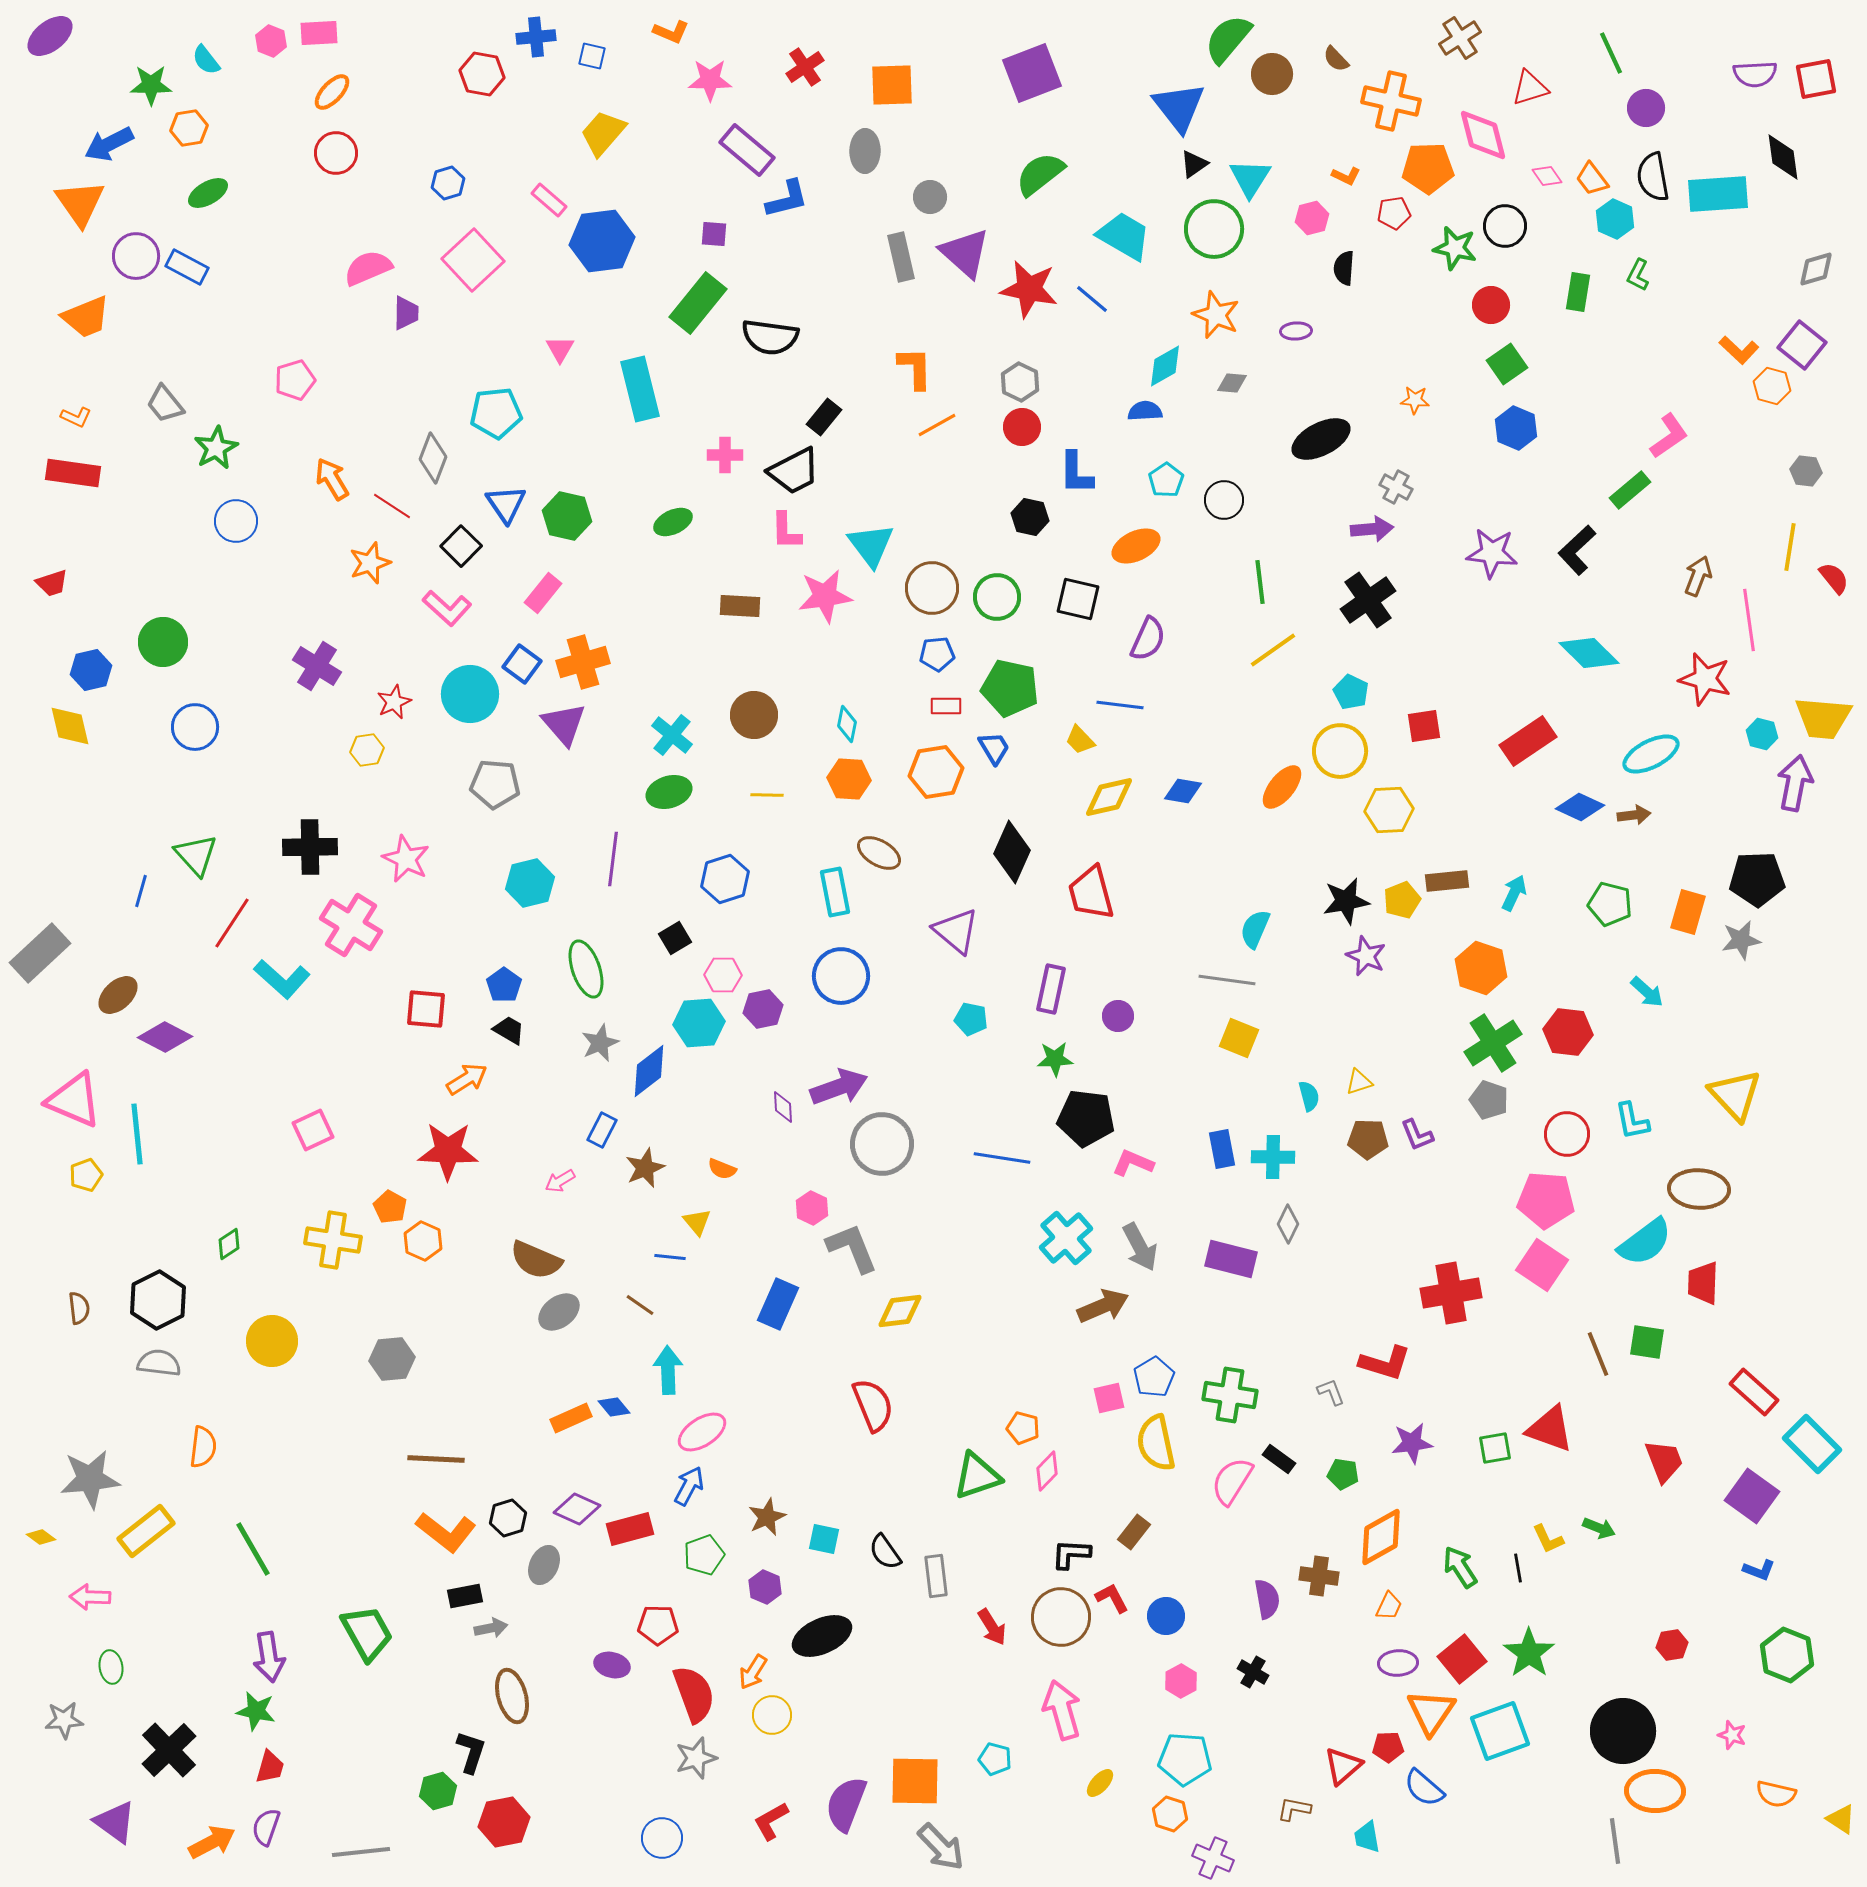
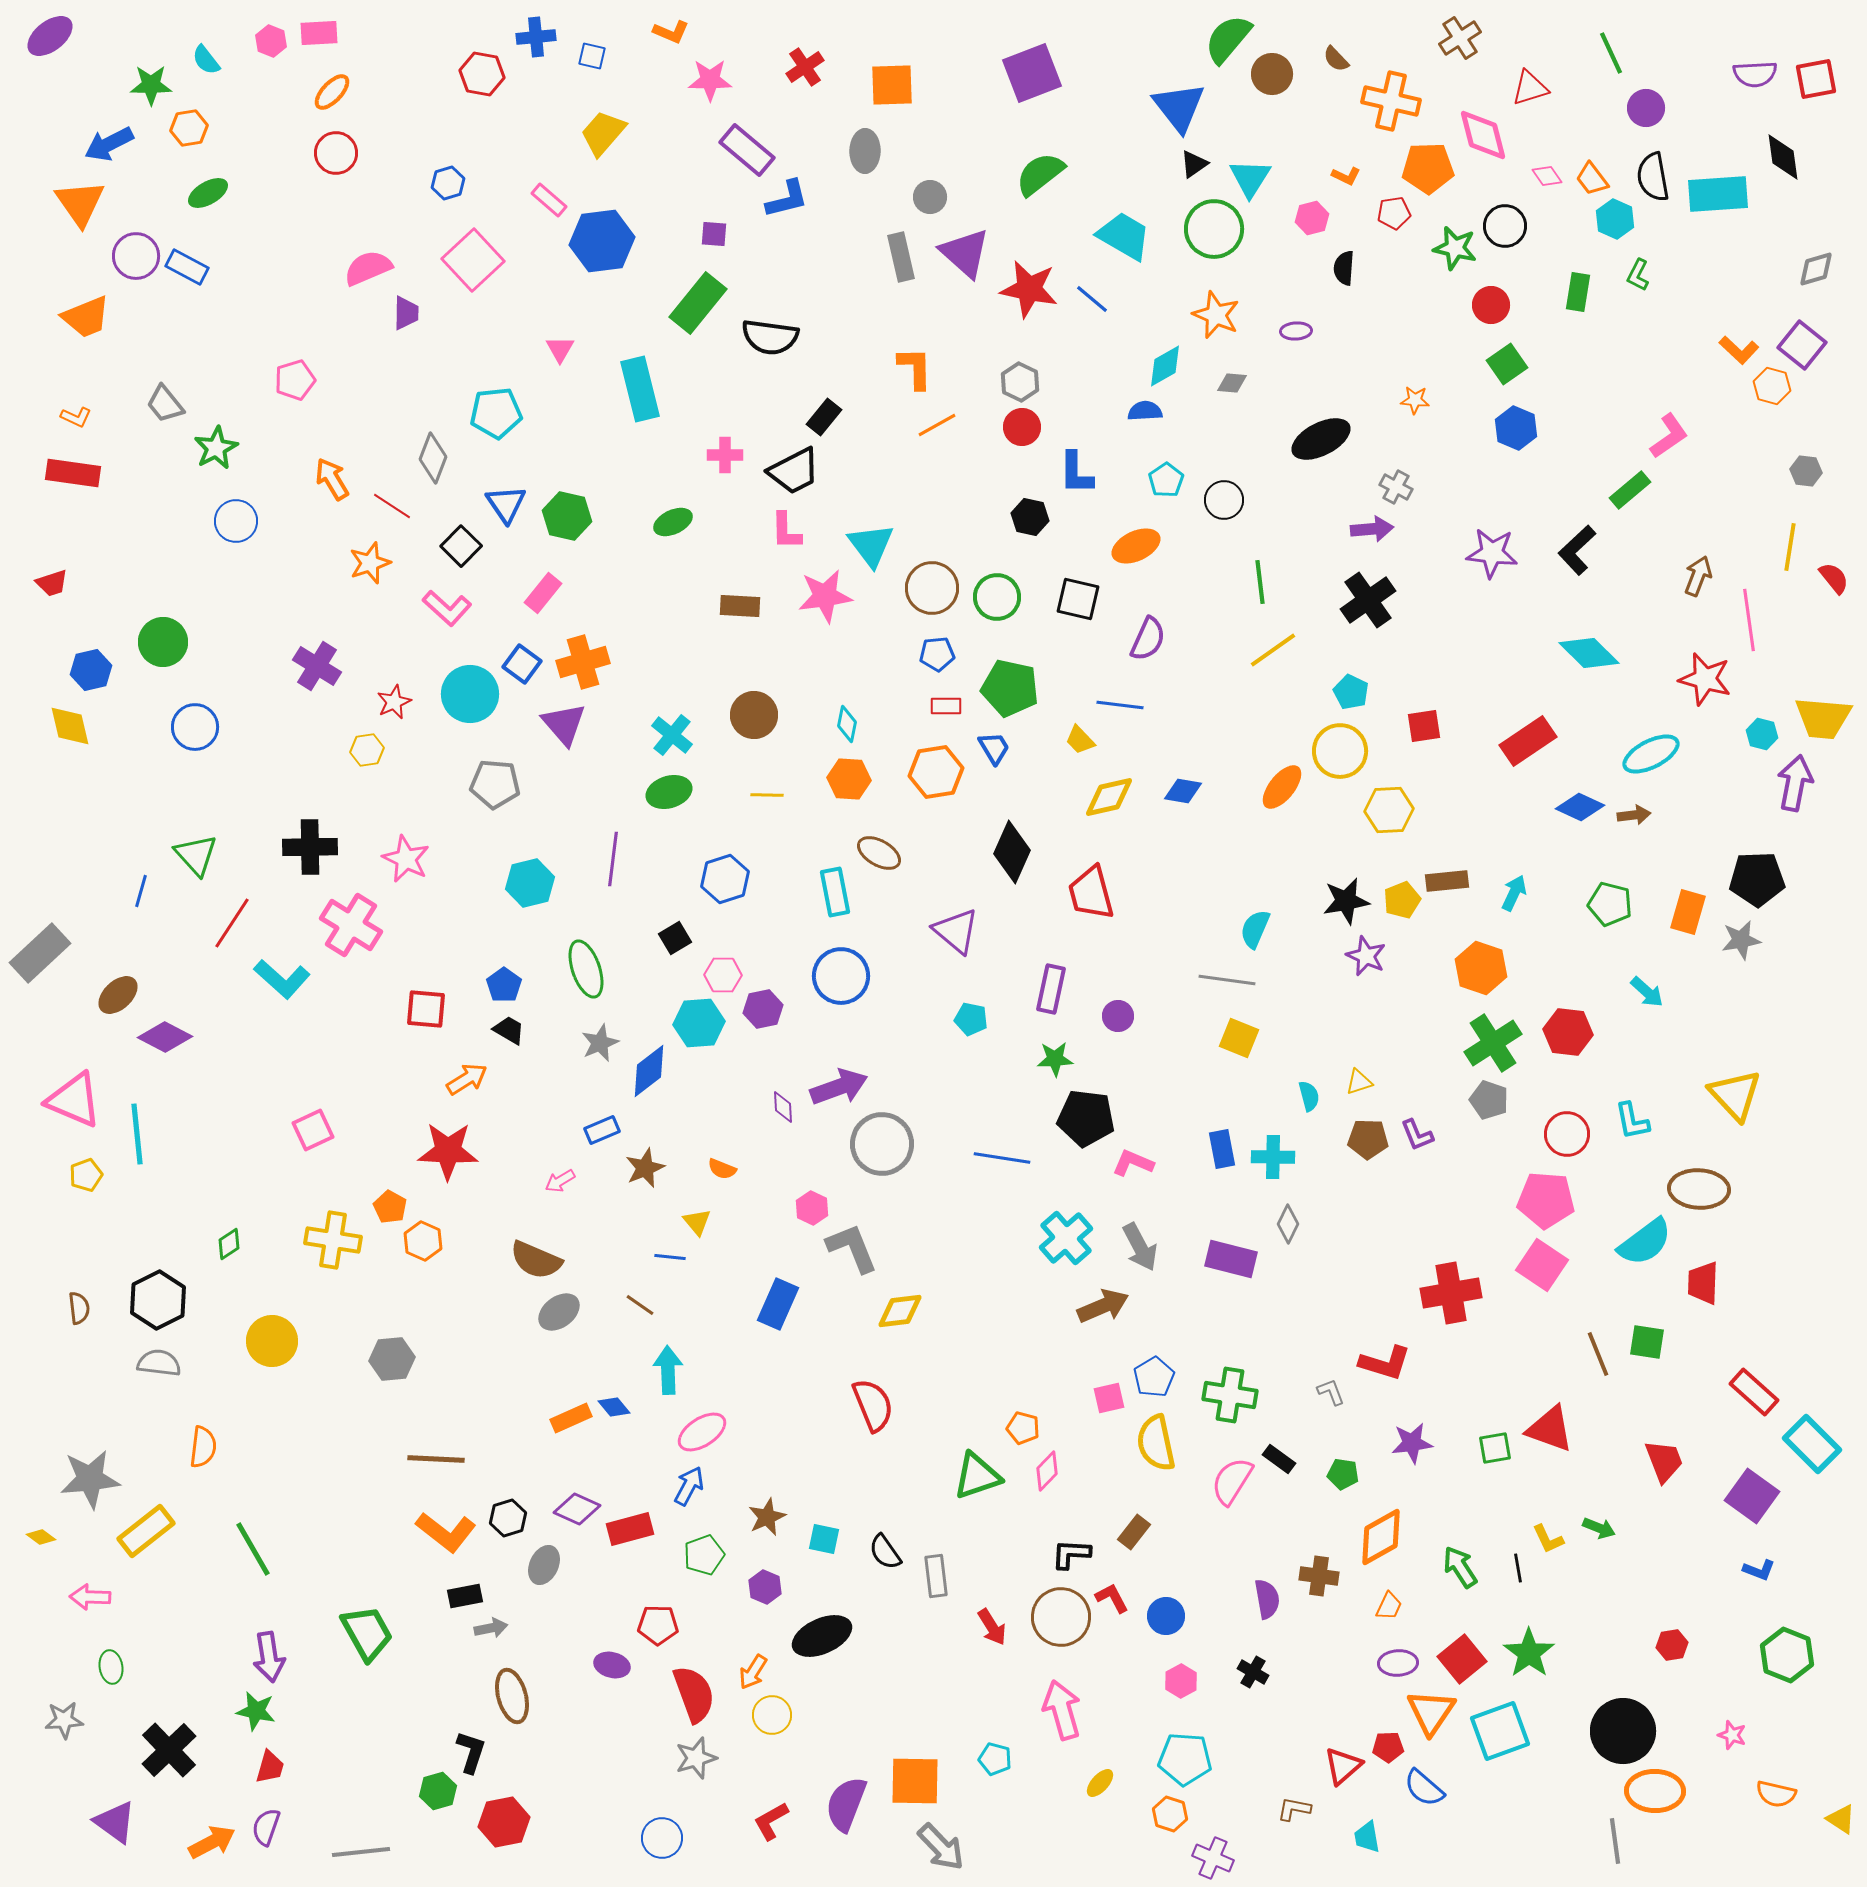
blue rectangle at (602, 1130): rotated 40 degrees clockwise
